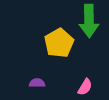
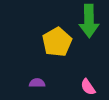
yellow pentagon: moved 2 px left, 1 px up
pink semicircle: moved 3 px right; rotated 114 degrees clockwise
